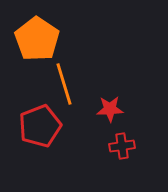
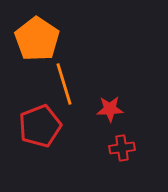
red cross: moved 2 px down
